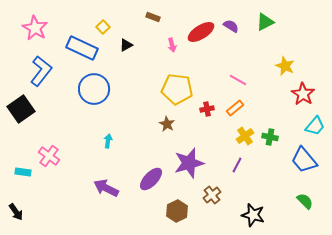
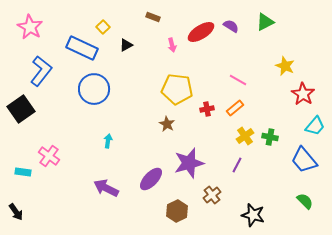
pink star: moved 5 px left, 1 px up
